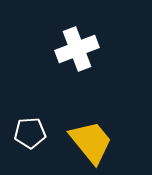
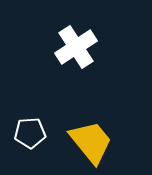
white cross: moved 1 px left, 2 px up; rotated 12 degrees counterclockwise
